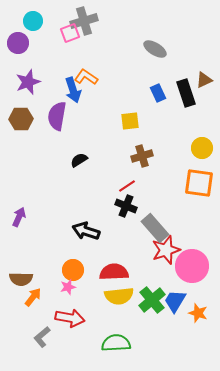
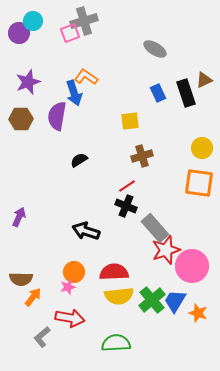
purple circle: moved 1 px right, 10 px up
blue arrow: moved 1 px right, 3 px down
orange circle: moved 1 px right, 2 px down
